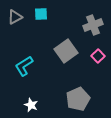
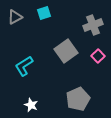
cyan square: moved 3 px right, 1 px up; rotated 16 degrees counterclockwise
